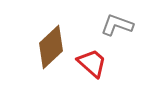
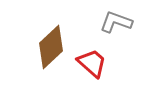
gray L-shape: moved 1 px left, 3 px up
